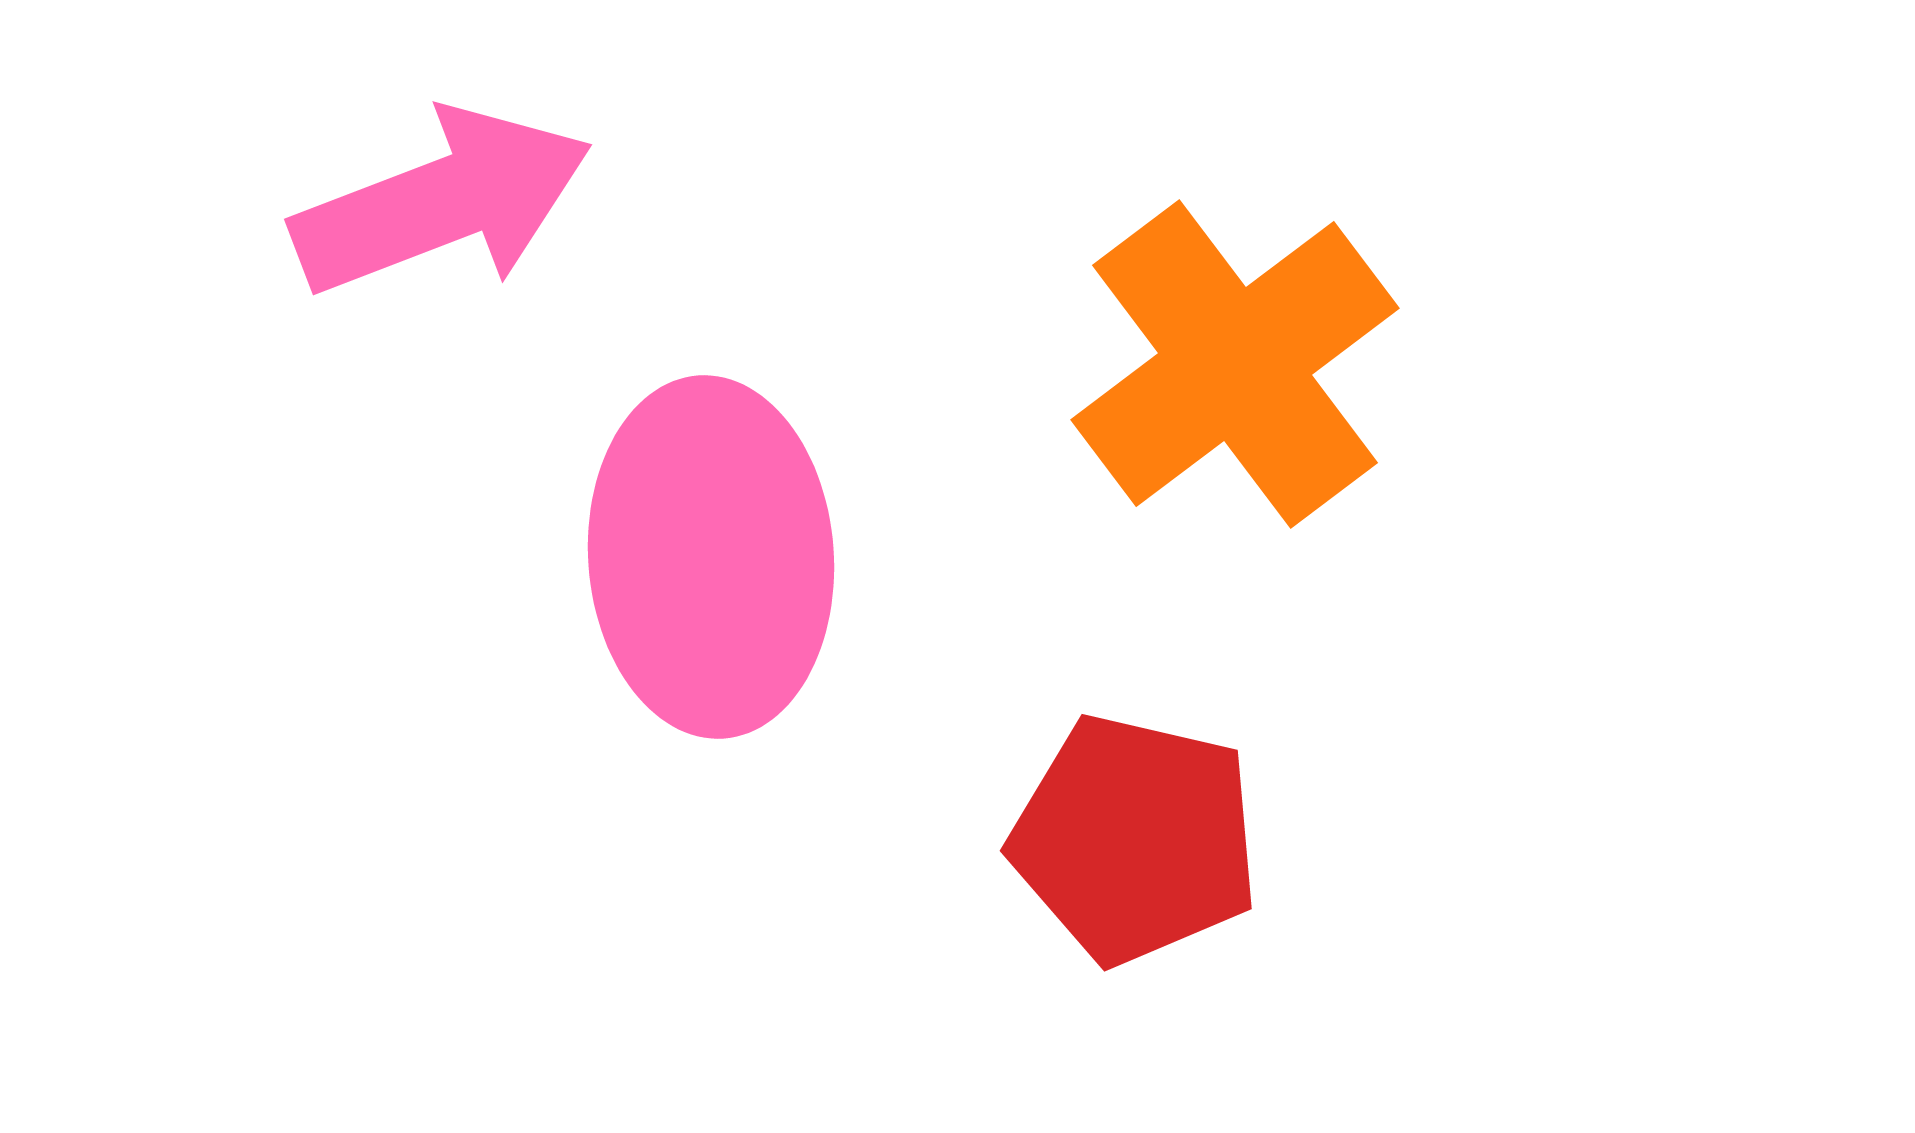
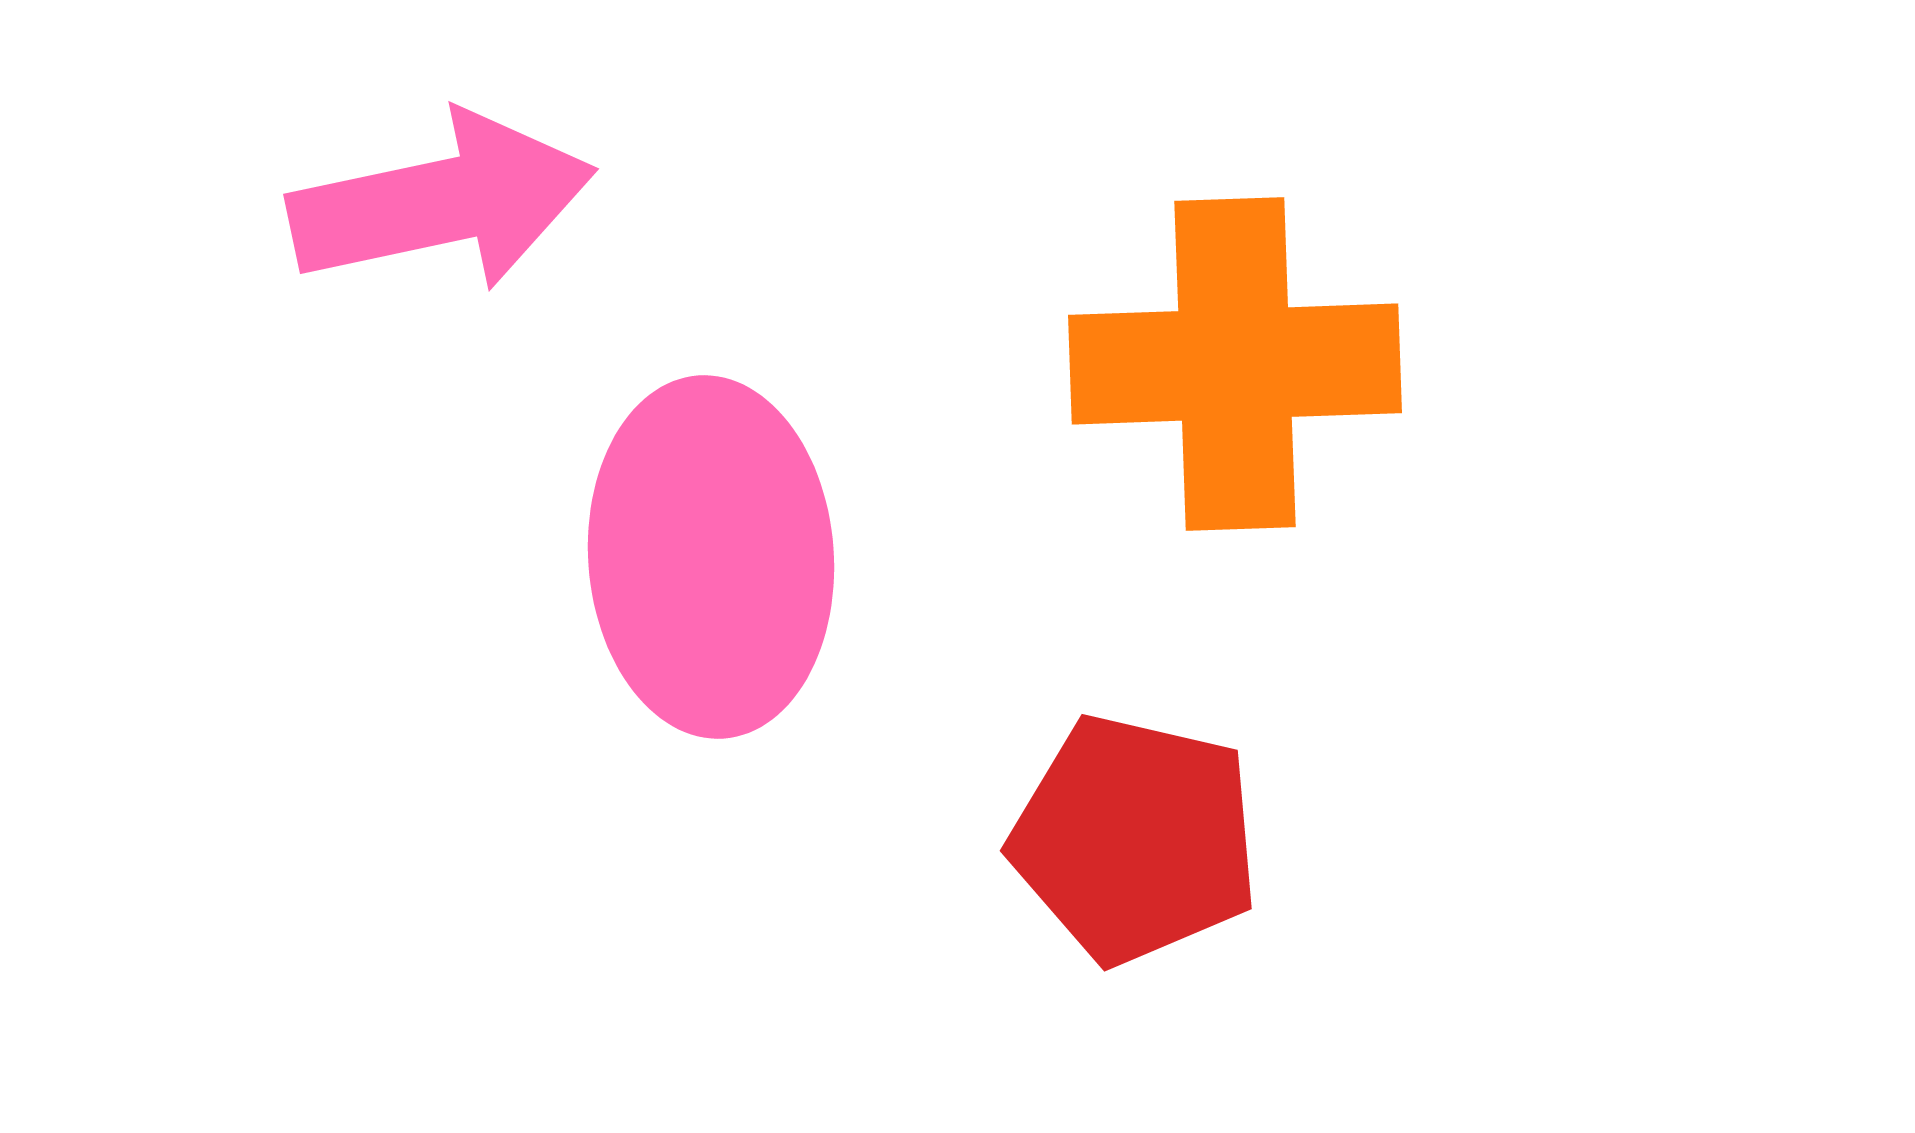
pink arrow: rotated 9 degrees clockwise
orange cross: rotated 35 degrees clockwise
